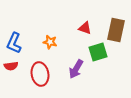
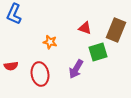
brown rectangle: rotated 10 degrees clockwise
blue L-shape: moved 29 px up
